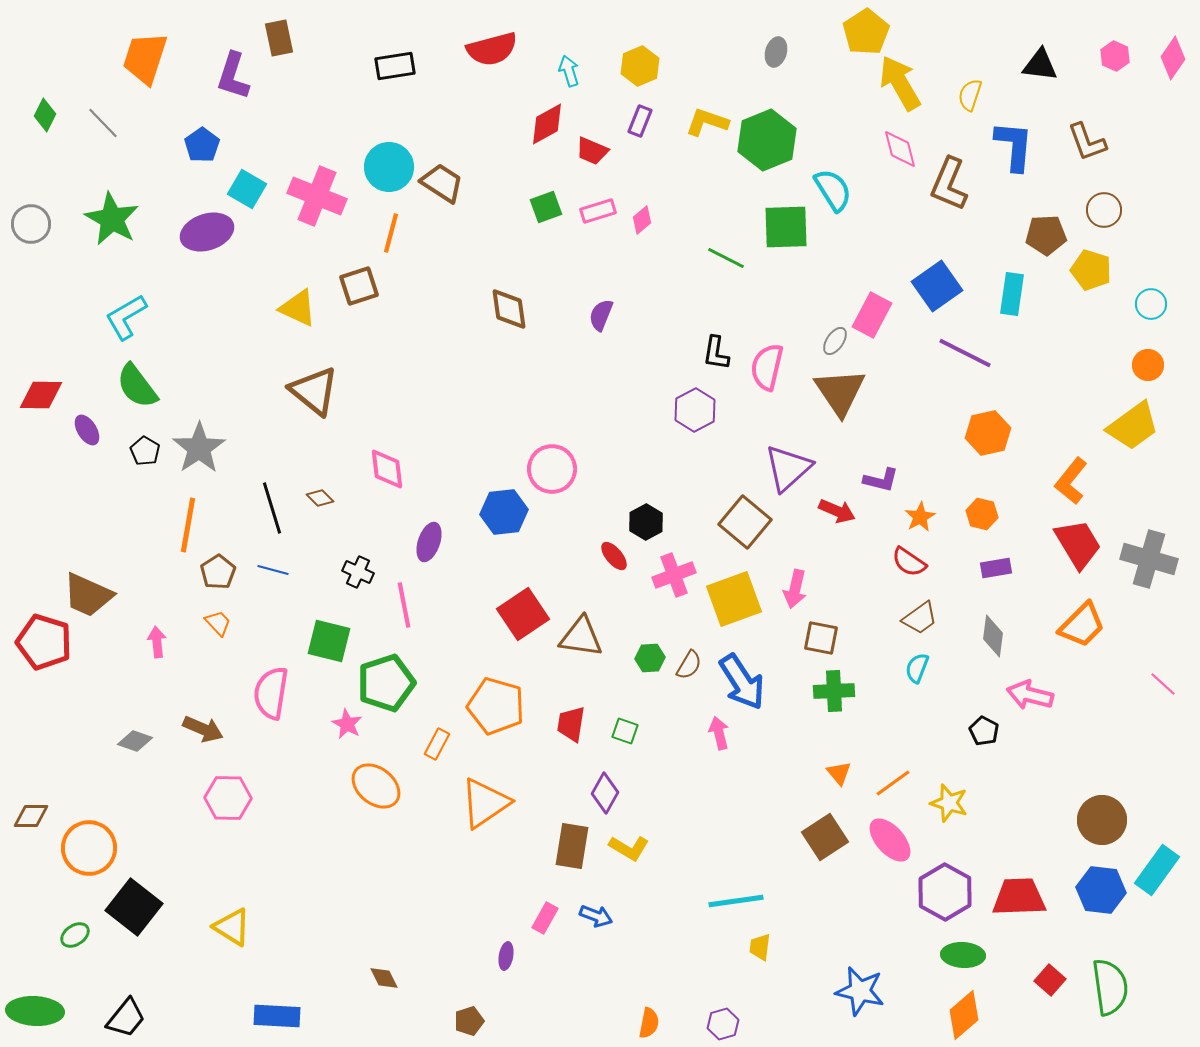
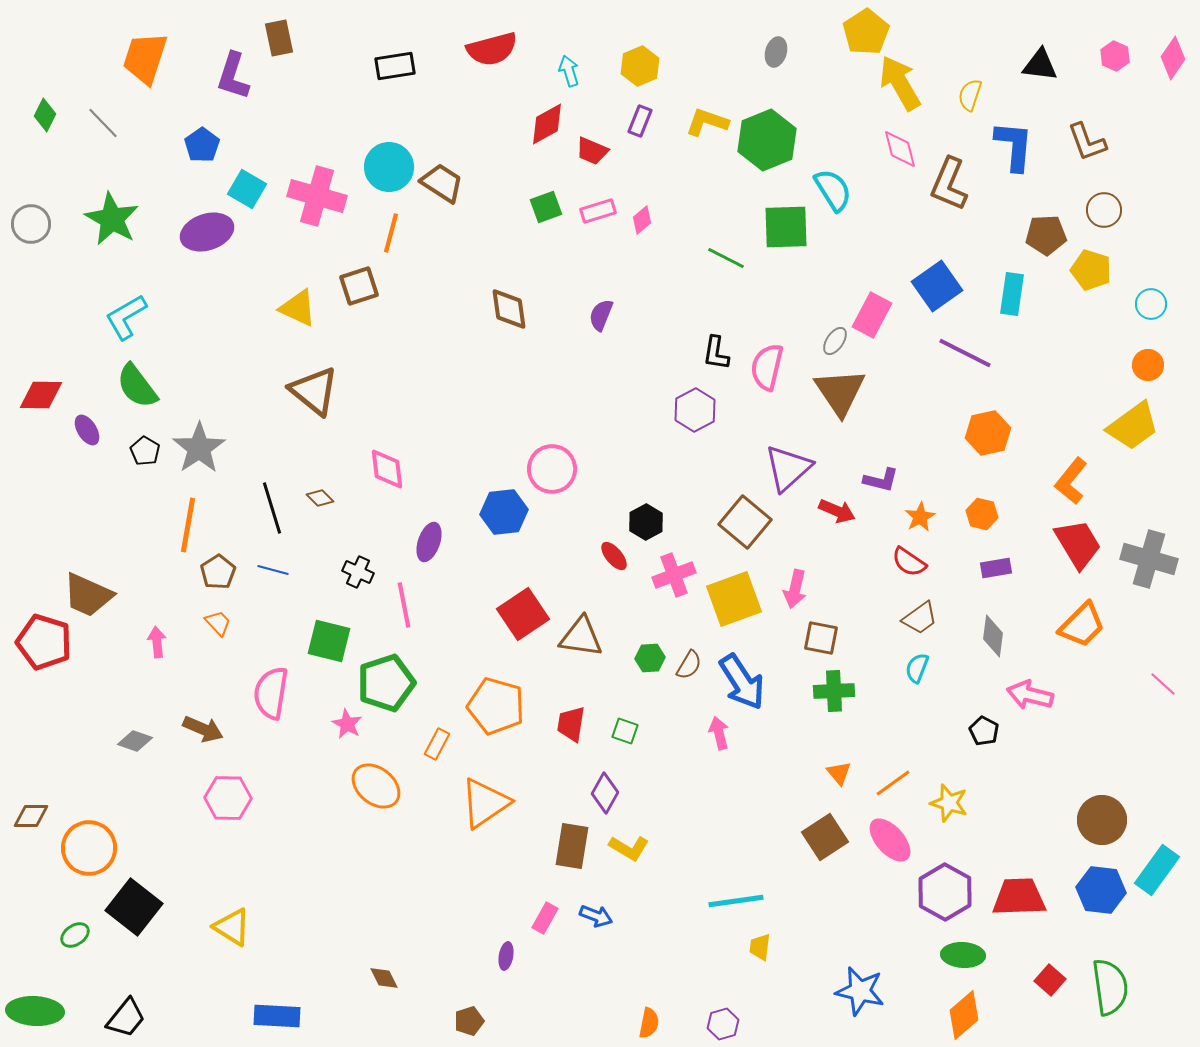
pink cross at (317, 196): rotated 6 degrees counterclockwise
